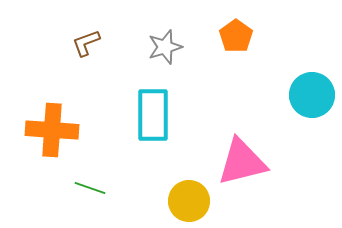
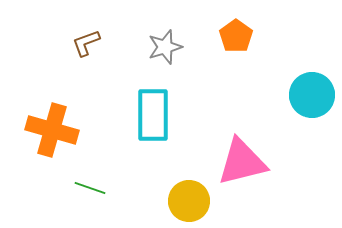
orange cross: rotated 12 degrees clockwise
